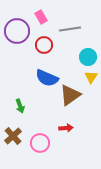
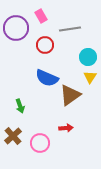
pink rectangle: moved 1 px up
purple circle: moved 1 px left, 3 px up
red circle: moved 1 px right
yellow triangle: moved 1 px left
